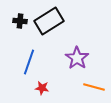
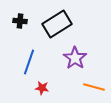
black rectangle: moved 8 px right, 3 px down
purple star: moved 2 px left
